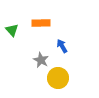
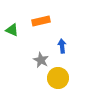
orange rectangle: moved 2 px up; rotated 12 degrees counterclockwise
green triangle: rotated 24 degrees counterclockwise
blue arrow: rotated 24 degrees clockwise
